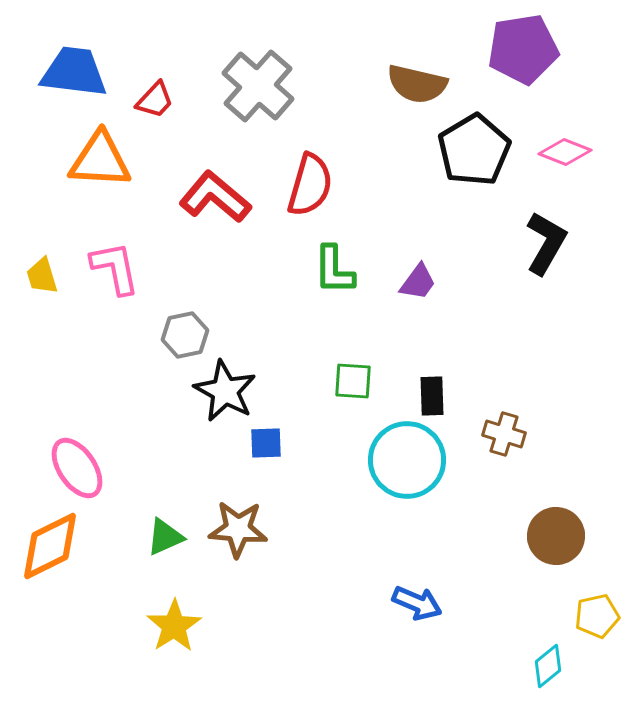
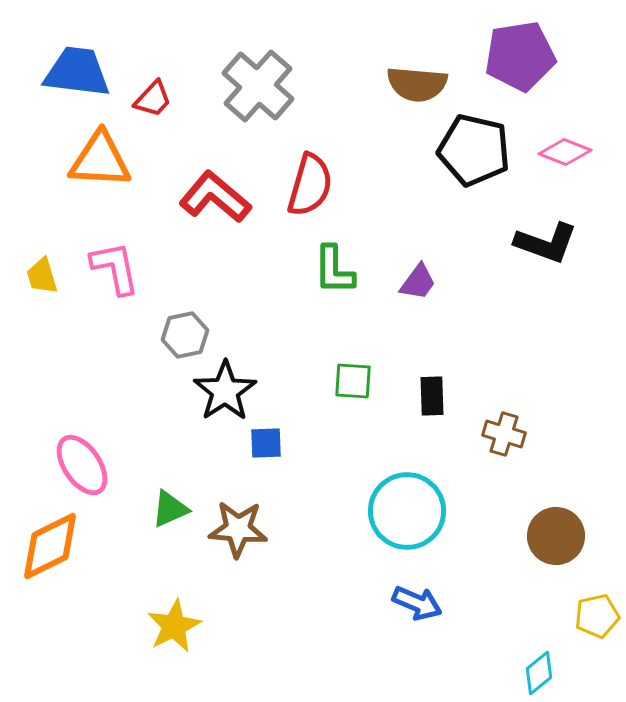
purple pentagon: moved 3 px left, 7 px down
blue trapezoid: moved 3 px right
brown semicircle: rotated 8 degrees counterclockwise
red trapezoid: moved 2 px left, 1 px up
black pentagon: rotated 28 degrees counterclockwise
black L-shape: rotated 80 degrees clockwise
black star: rotated 10 degrees clockwise
cyan circle: moved 51 px down
pink ellipse: moved 5 px right, 3 px up
green triangle: moved 5 px right, 28 px up
yellow star: rotated 6 degrees clockwise
cyan diamond: moved 9 px left, 7 px down
